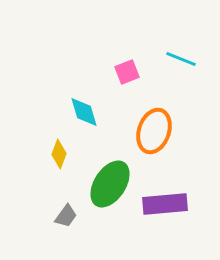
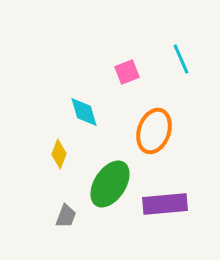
cyan line: rotated 44 degrees clockwise
gray trapezoid: rotated 15 degrees counterclockwise
